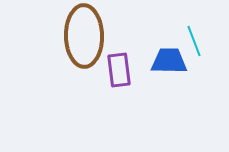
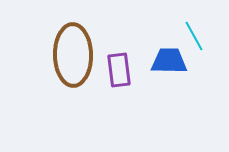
brown ellipse: moved 11 px left, 19 px down
cyan line: moved 5 px up; rotated 8 degrees counterclockwise
